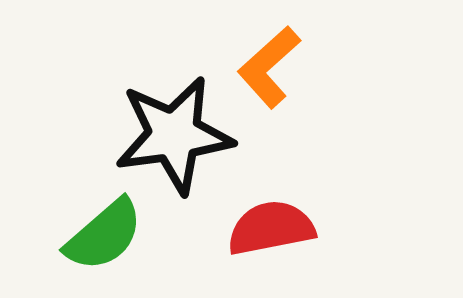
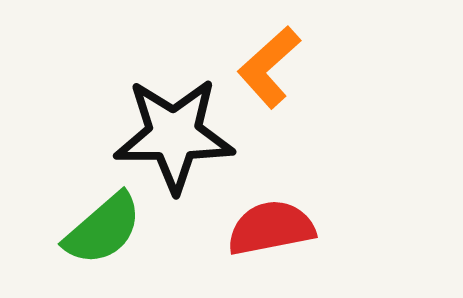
black star: rotated 8 degrees clockwise
green semicircle: moved 1 px left, 6 px up
